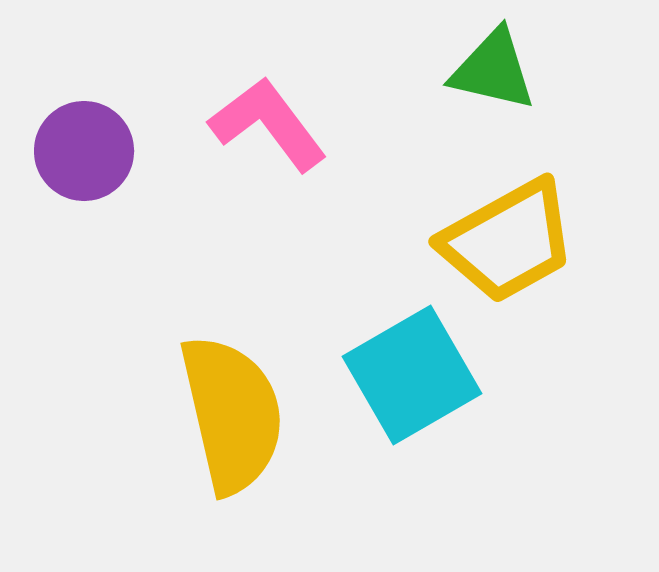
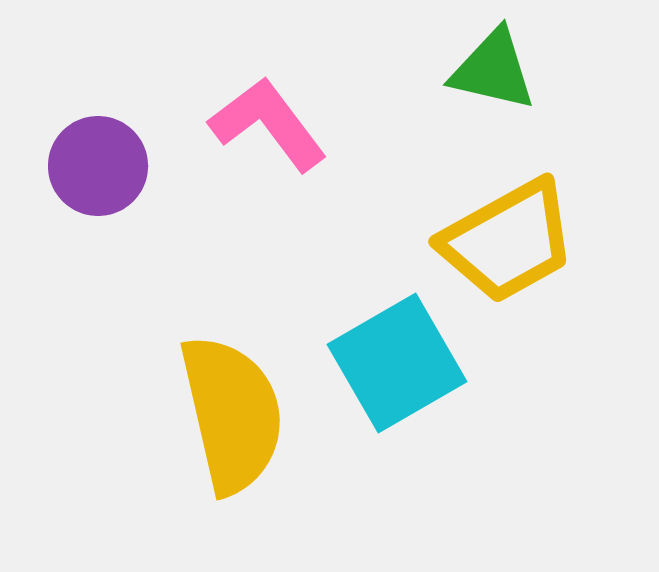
purple circle: moved 14 px right, 15 px down
cyan square: moved 15 px left, 12 px up
